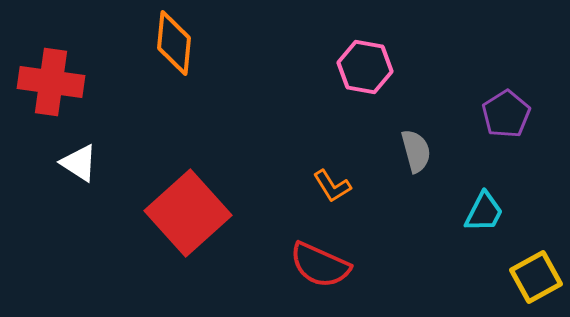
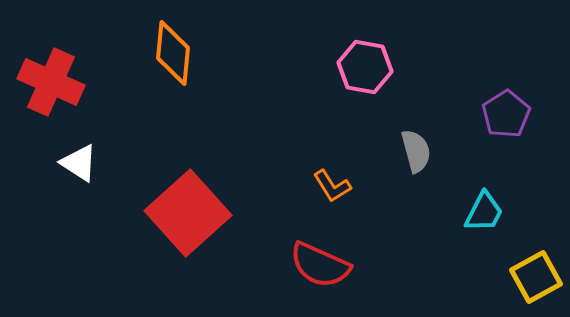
orange diamond: moved 1 px left, 10 px down
red cross: rotated 16 degrees clockwise
